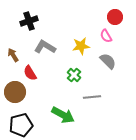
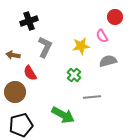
pink semicircle: moved 4 px left
gray L-shape: rotated 85 degrees clockwise
brown arrow: rotated 48 degrees counterclockwise
gray semicircle: rotated 60 degrees counterclockwise
